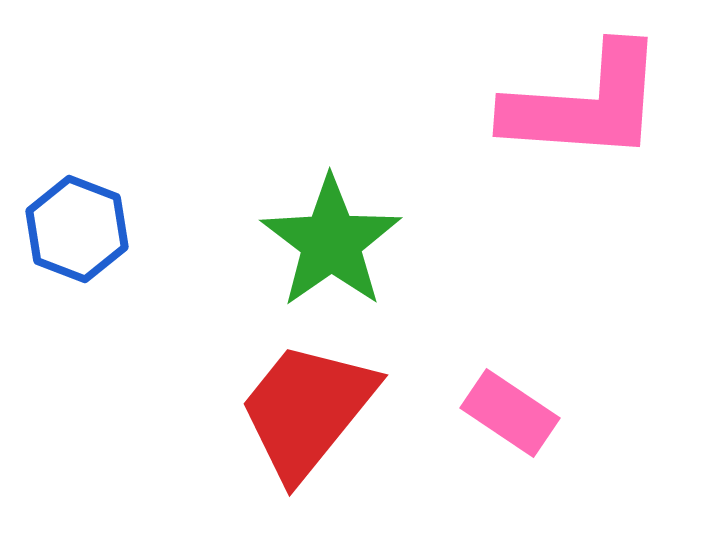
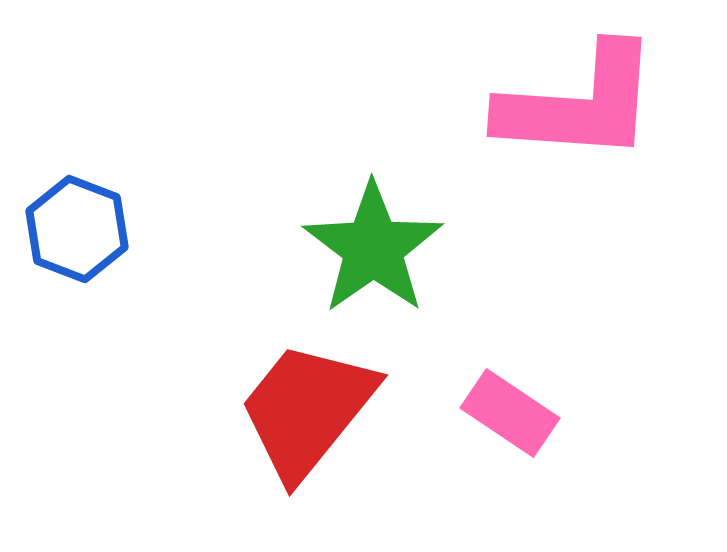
pink L-shape: moved 6 px left
green star: moved 42 px right, 6 px down
